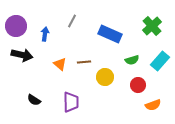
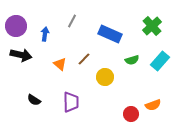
black arrow: moved 1 px left
brown line: moved 3 px up; rotated 40 degrees counterclockwise
red circle: moved 7 px left, 29 px down
